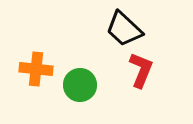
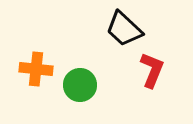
red L-shape: moved 11 px right
